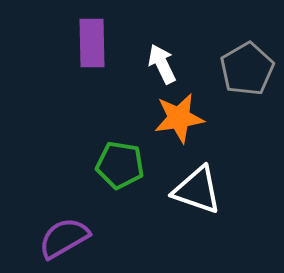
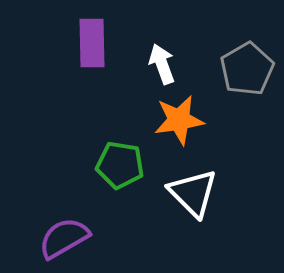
white arrow: rotated 6 degrees clockwise
orange star: moved 2 px down
white triangle: moved 4 px left, 3 px down; rotated 26 degrees clockwise
